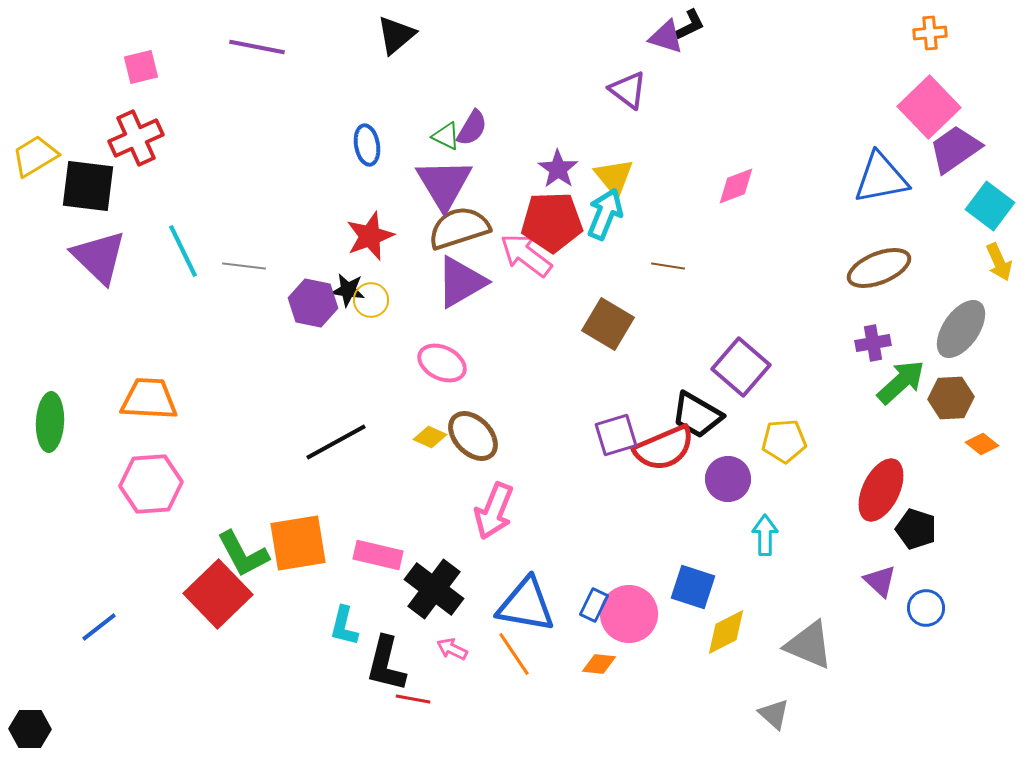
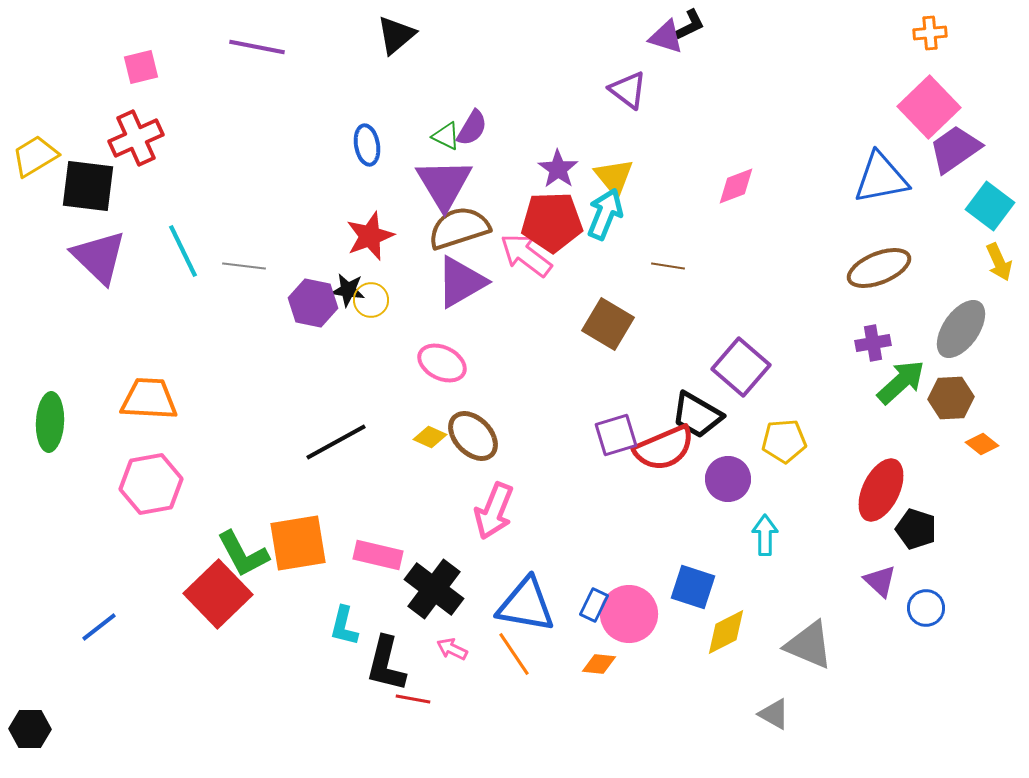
pink hexagon at (151, 484): rotated 6 degrees counterclockwise
gray triangle at (774, 714): rotated 12 degrees counterclockwise
